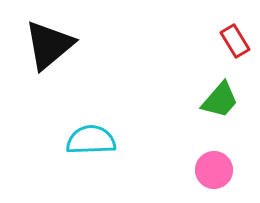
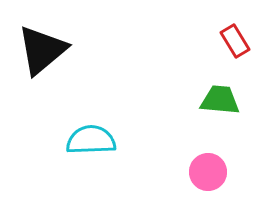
black triangle: moved 7 px left, 5 px down
green trapezoid: rotated 126 degrees counterclockwise
pink circle: moved 6 px left, 2 px down
